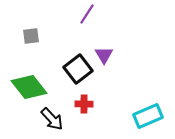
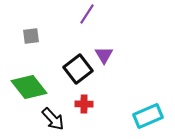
black arrow: moved 1 px right
